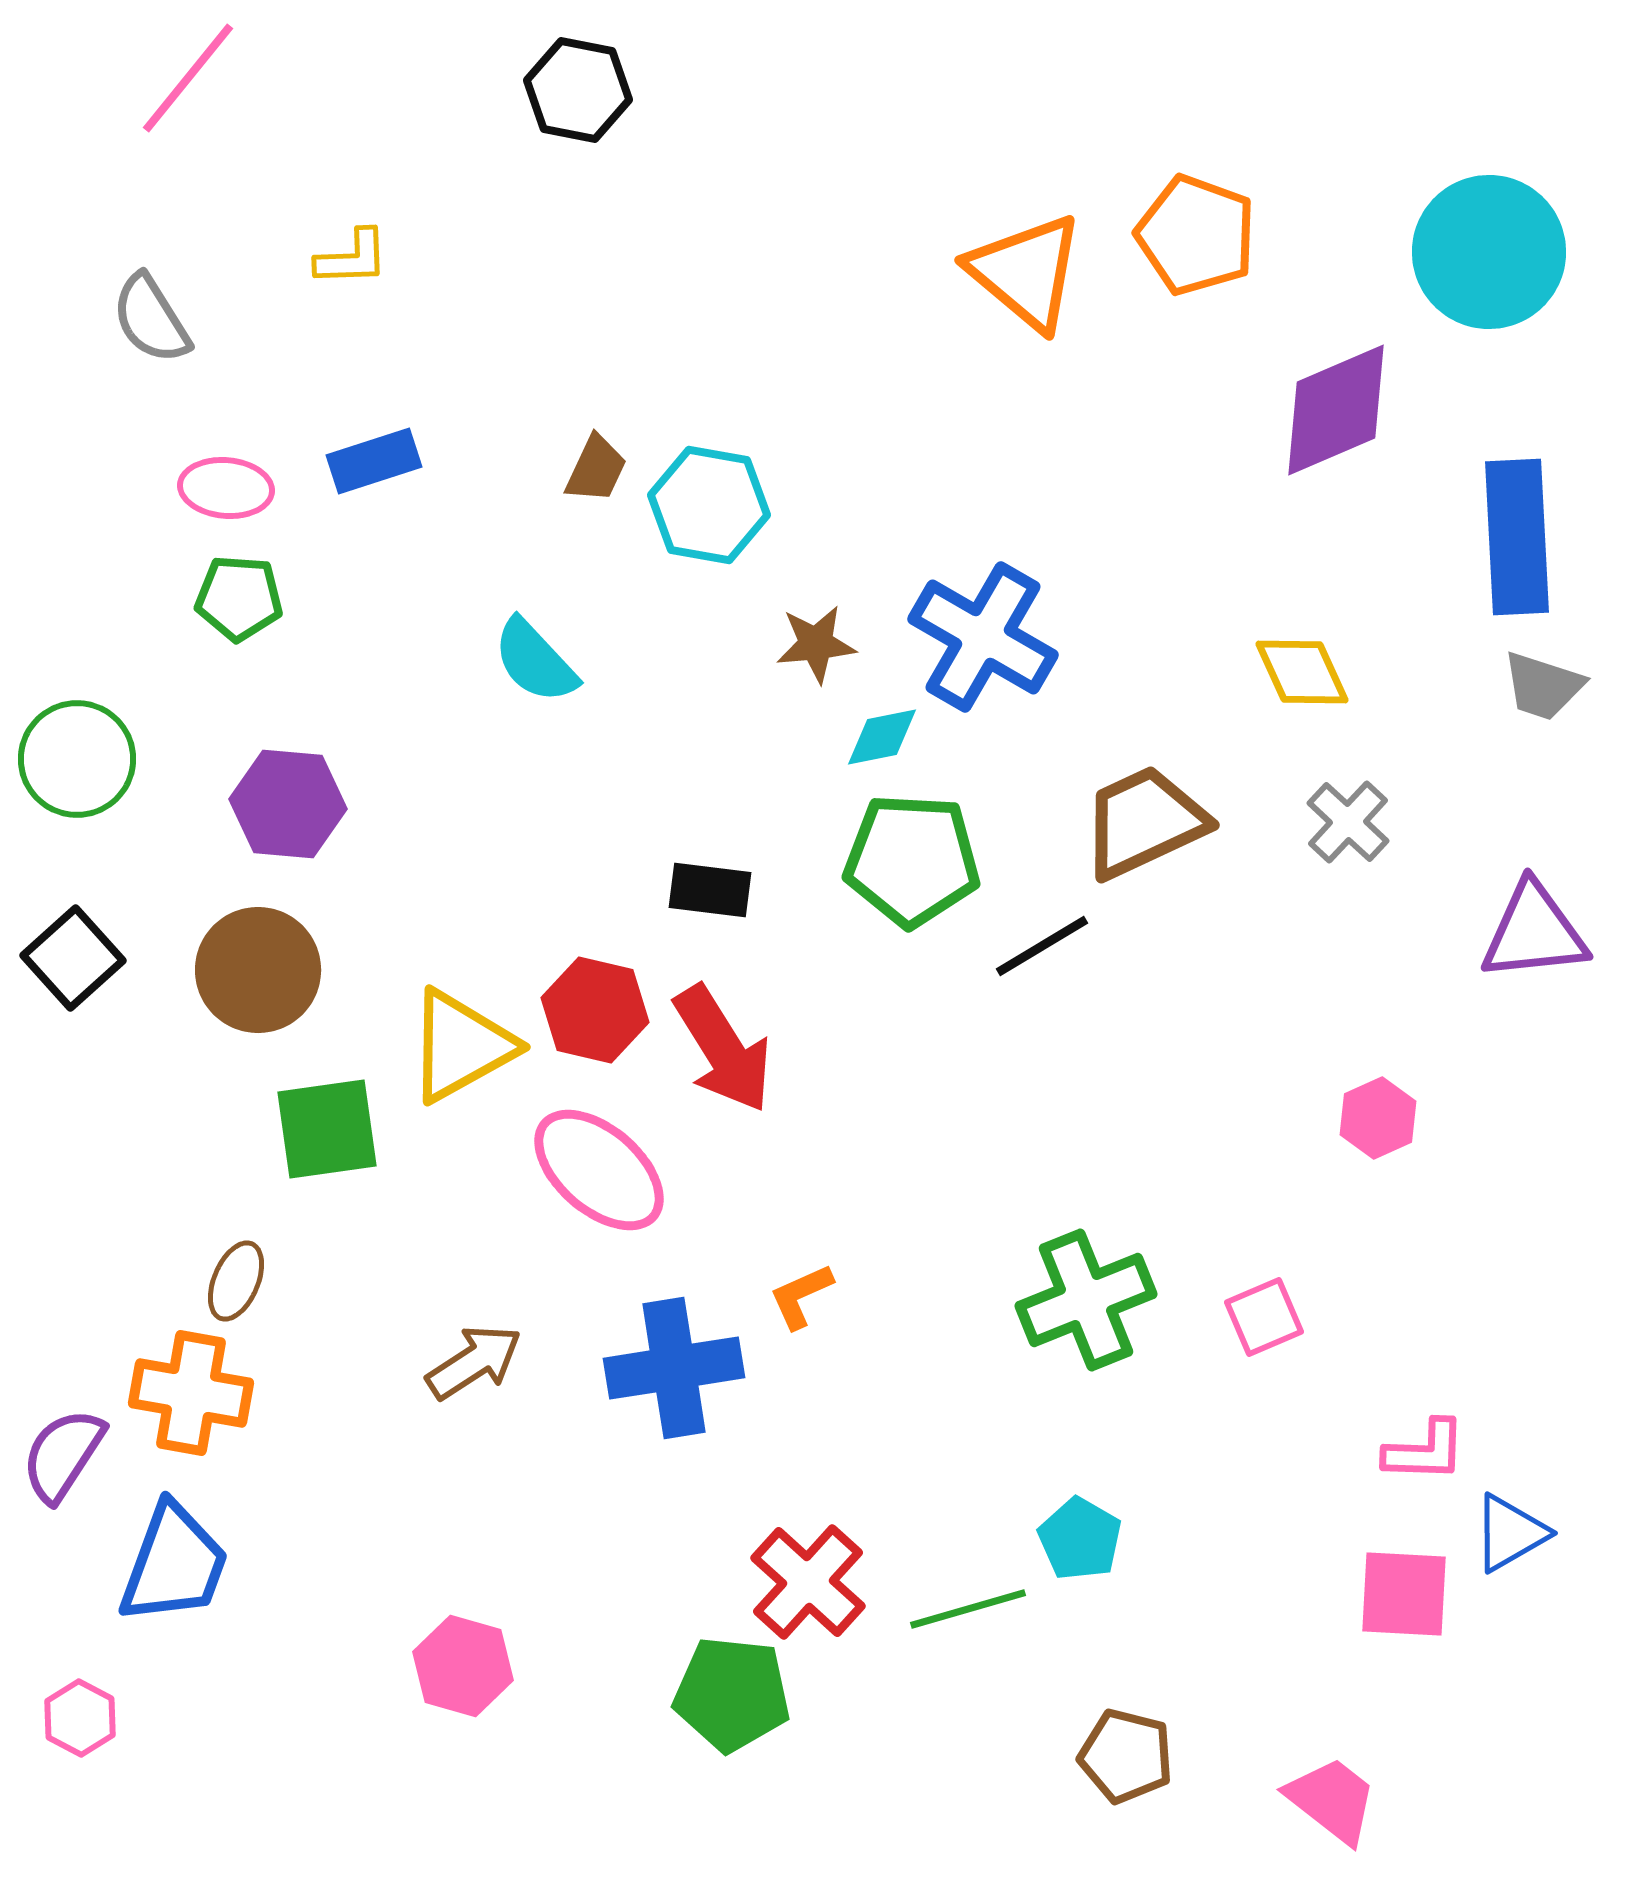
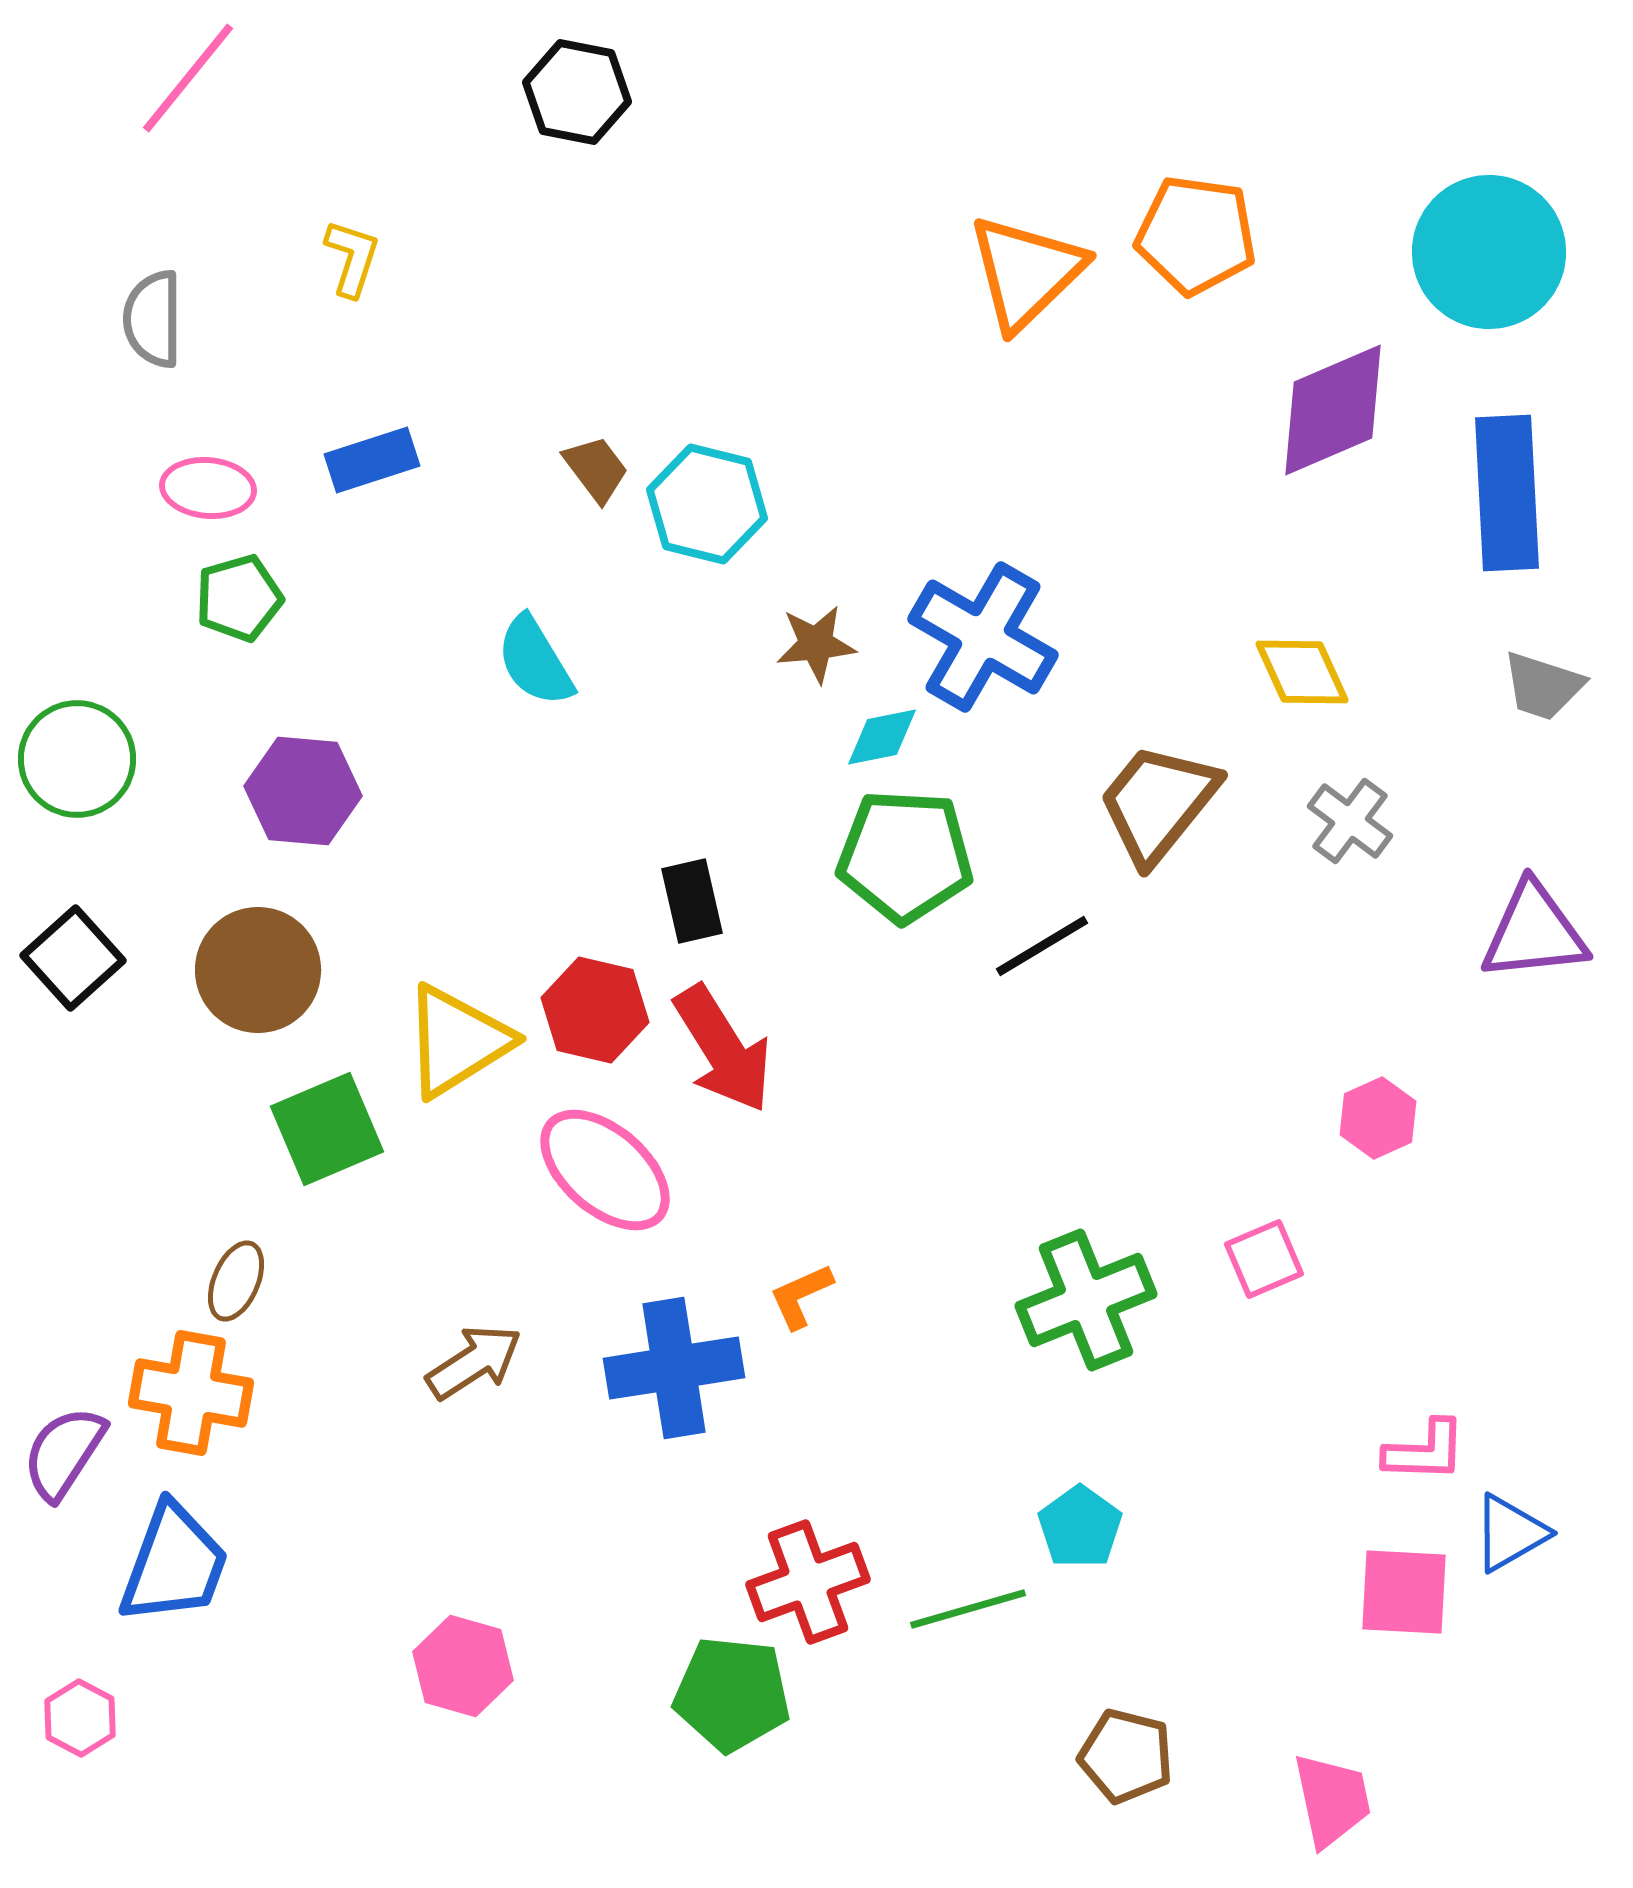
black hexagon at (578, 90): moved 1 px left, 2 px down
orange pentagon at (1196, 235): rotated 12 degrees counterclockwise
yellow L-shape at (352, 258): rotated 70 degrees counterclockwise
orange triangle at (1026, 272): rotated 36 degrees clockwise
gray semicircle at (151, 319): moved 2 px right; rotated 32 degrees clockwise
purple diamond at (1336, 410): moved 3 px left
blue rectangle at (374, 461): moved 2 px left, 1 px up
brown trapezoid at (596, 469): rotated 62 degrees counterclockwise
pink ellipse at (226, 488): moved 18 px left
cyan hexagon at (709, 505): moved 2 px left, 1 px up; rotated 4 degrees clockwise
blue rectangle at (1517, 537): moved 10 px left, 44 px up
green pentagon at (239, 598): rotated 20 degrees counterclockwise
cyan semicircle at (535, 661): rotated 12 degrees clockwise
purple hexagon at (288, 804): moved 15 px right, 13 px up
brown trapezoid at (1144, 822): moved 14 px right, 19 px up; rotated 26 degrees counterclockwise
gray cross at (1348, 822): moved 2 px right, 1 px up; rotated 6 degrees counterclockwise
green pentagon at (912, 860): moved 7 px left, 4 px up
black rectangle at (710, 890): moved 18 px left, 11 px down; rotated 70 degrees clockwise
yellow triangle at (461, 1046): moved 4 px left, 5 px up; rotated 3 degrees counterclockwise
green square at (327, 1129): rotated 15 degrees counterclockwise
pink ellipse at (599, 1170): moved 6 px right
pink square at (1264, 1317): moved 58 px up
purple semicircle at (63, 1455): moved 1 px right, 2 px up
cyan pentagon at (1080, 1539): moved 12 px up; rotated 6 degrees clockwise
red cross at (808, 1582): rotated 28 degrees clockwise
pink square at (1404, 1594): moved 2 px up
pink trapezoid at (1332, 1800): rotated 40 degrees clockwise
